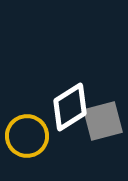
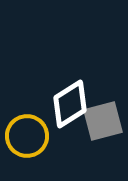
white diamond: moved 3 px up
